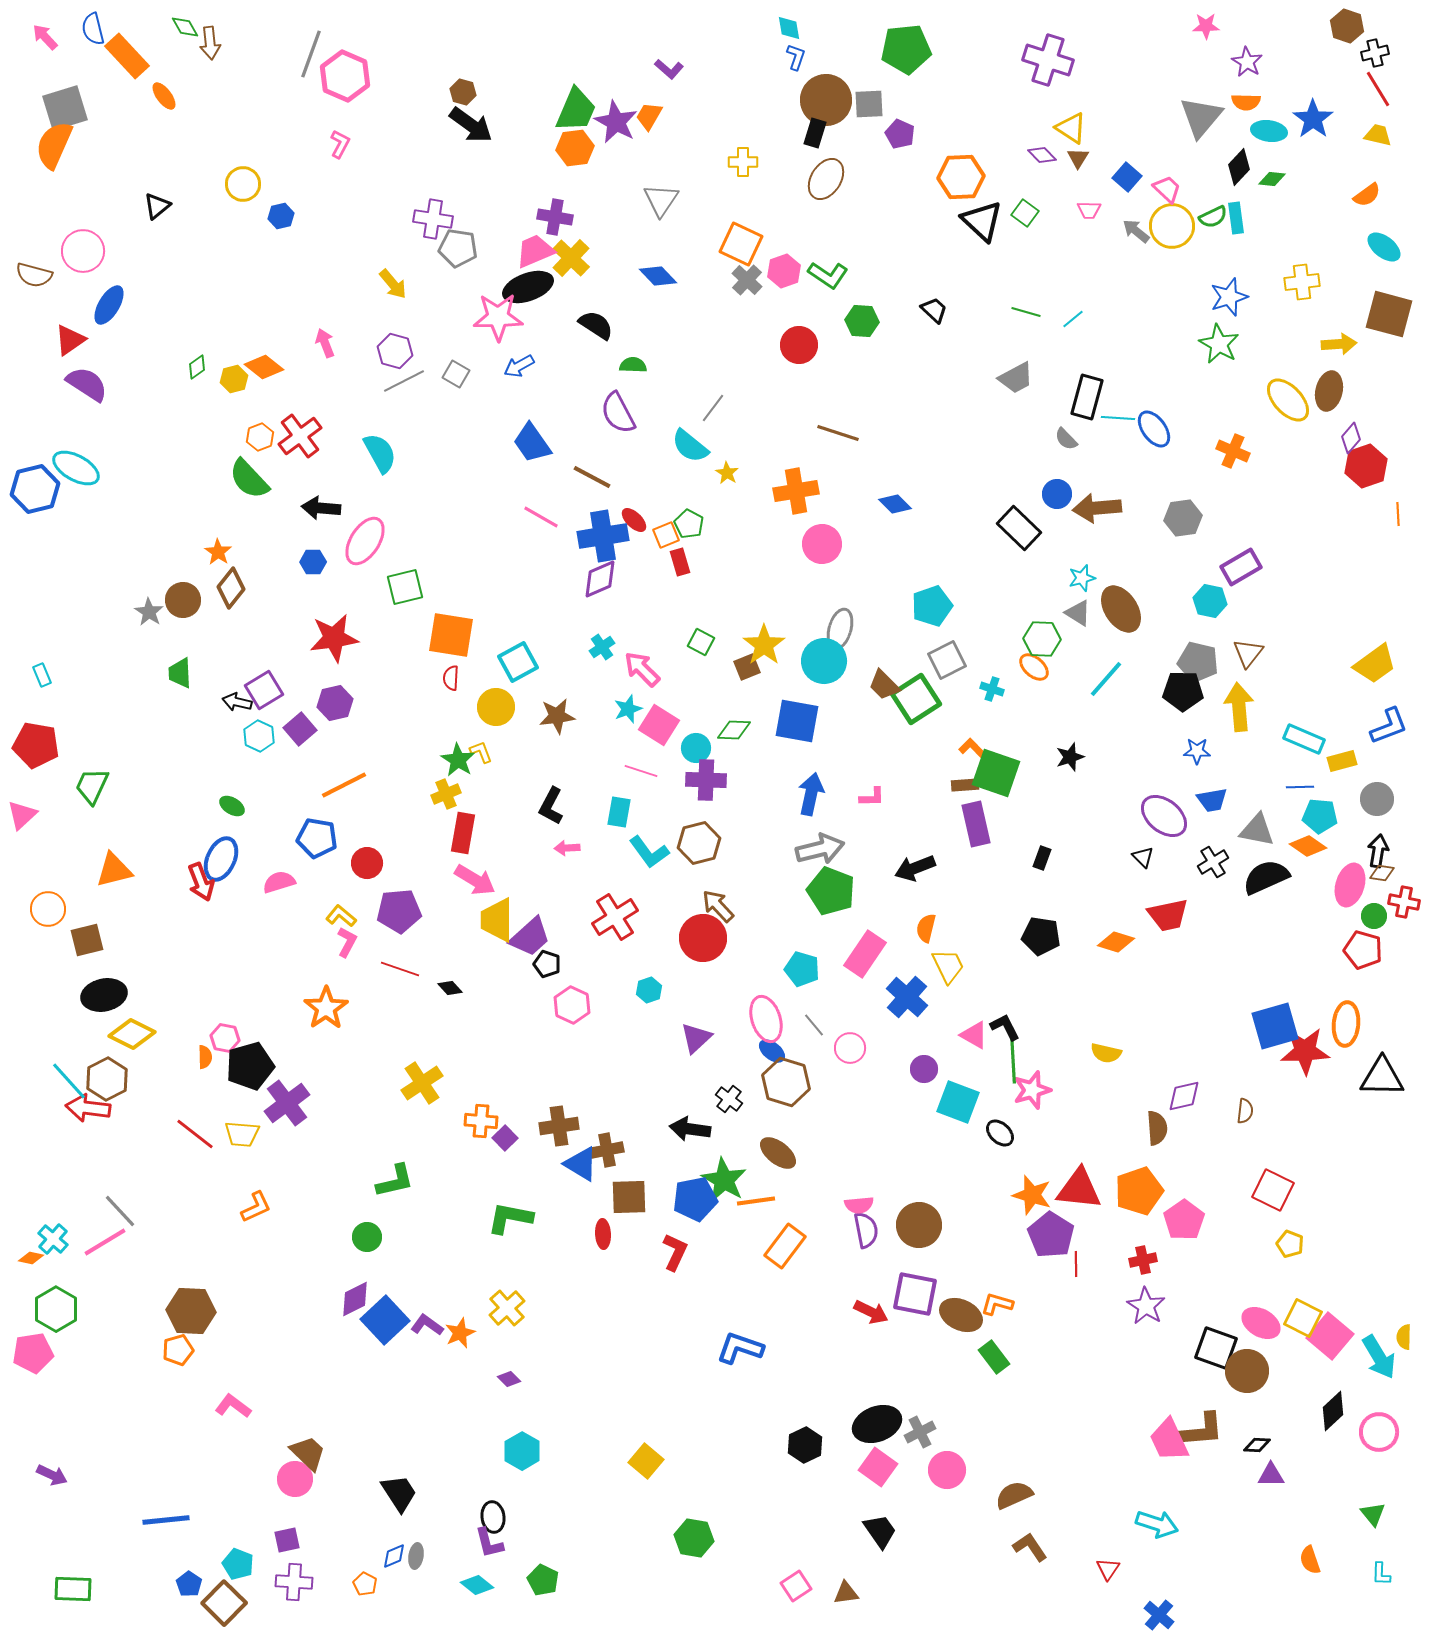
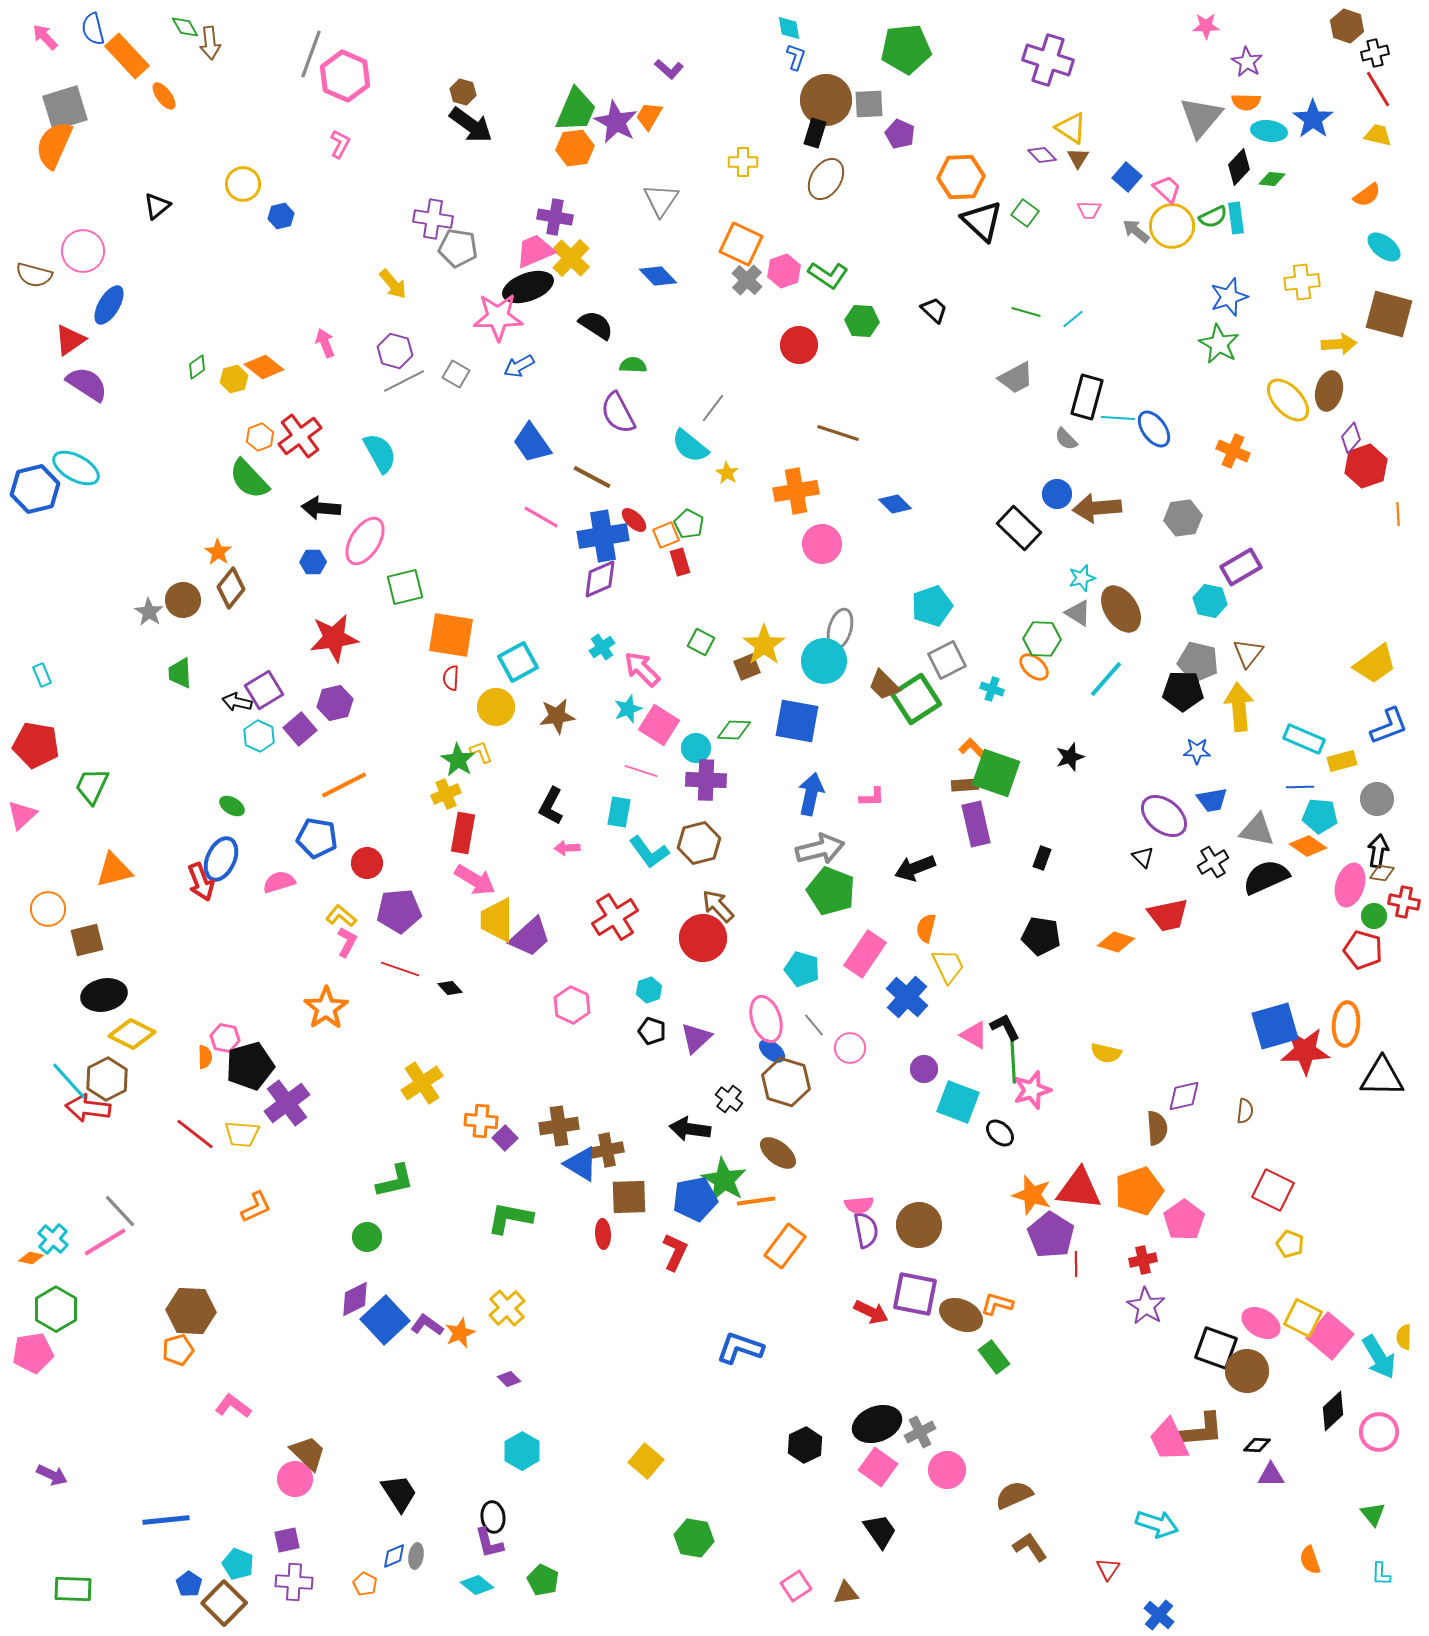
black pentagon at (547, 964): moved 105 px right, 67 px down
